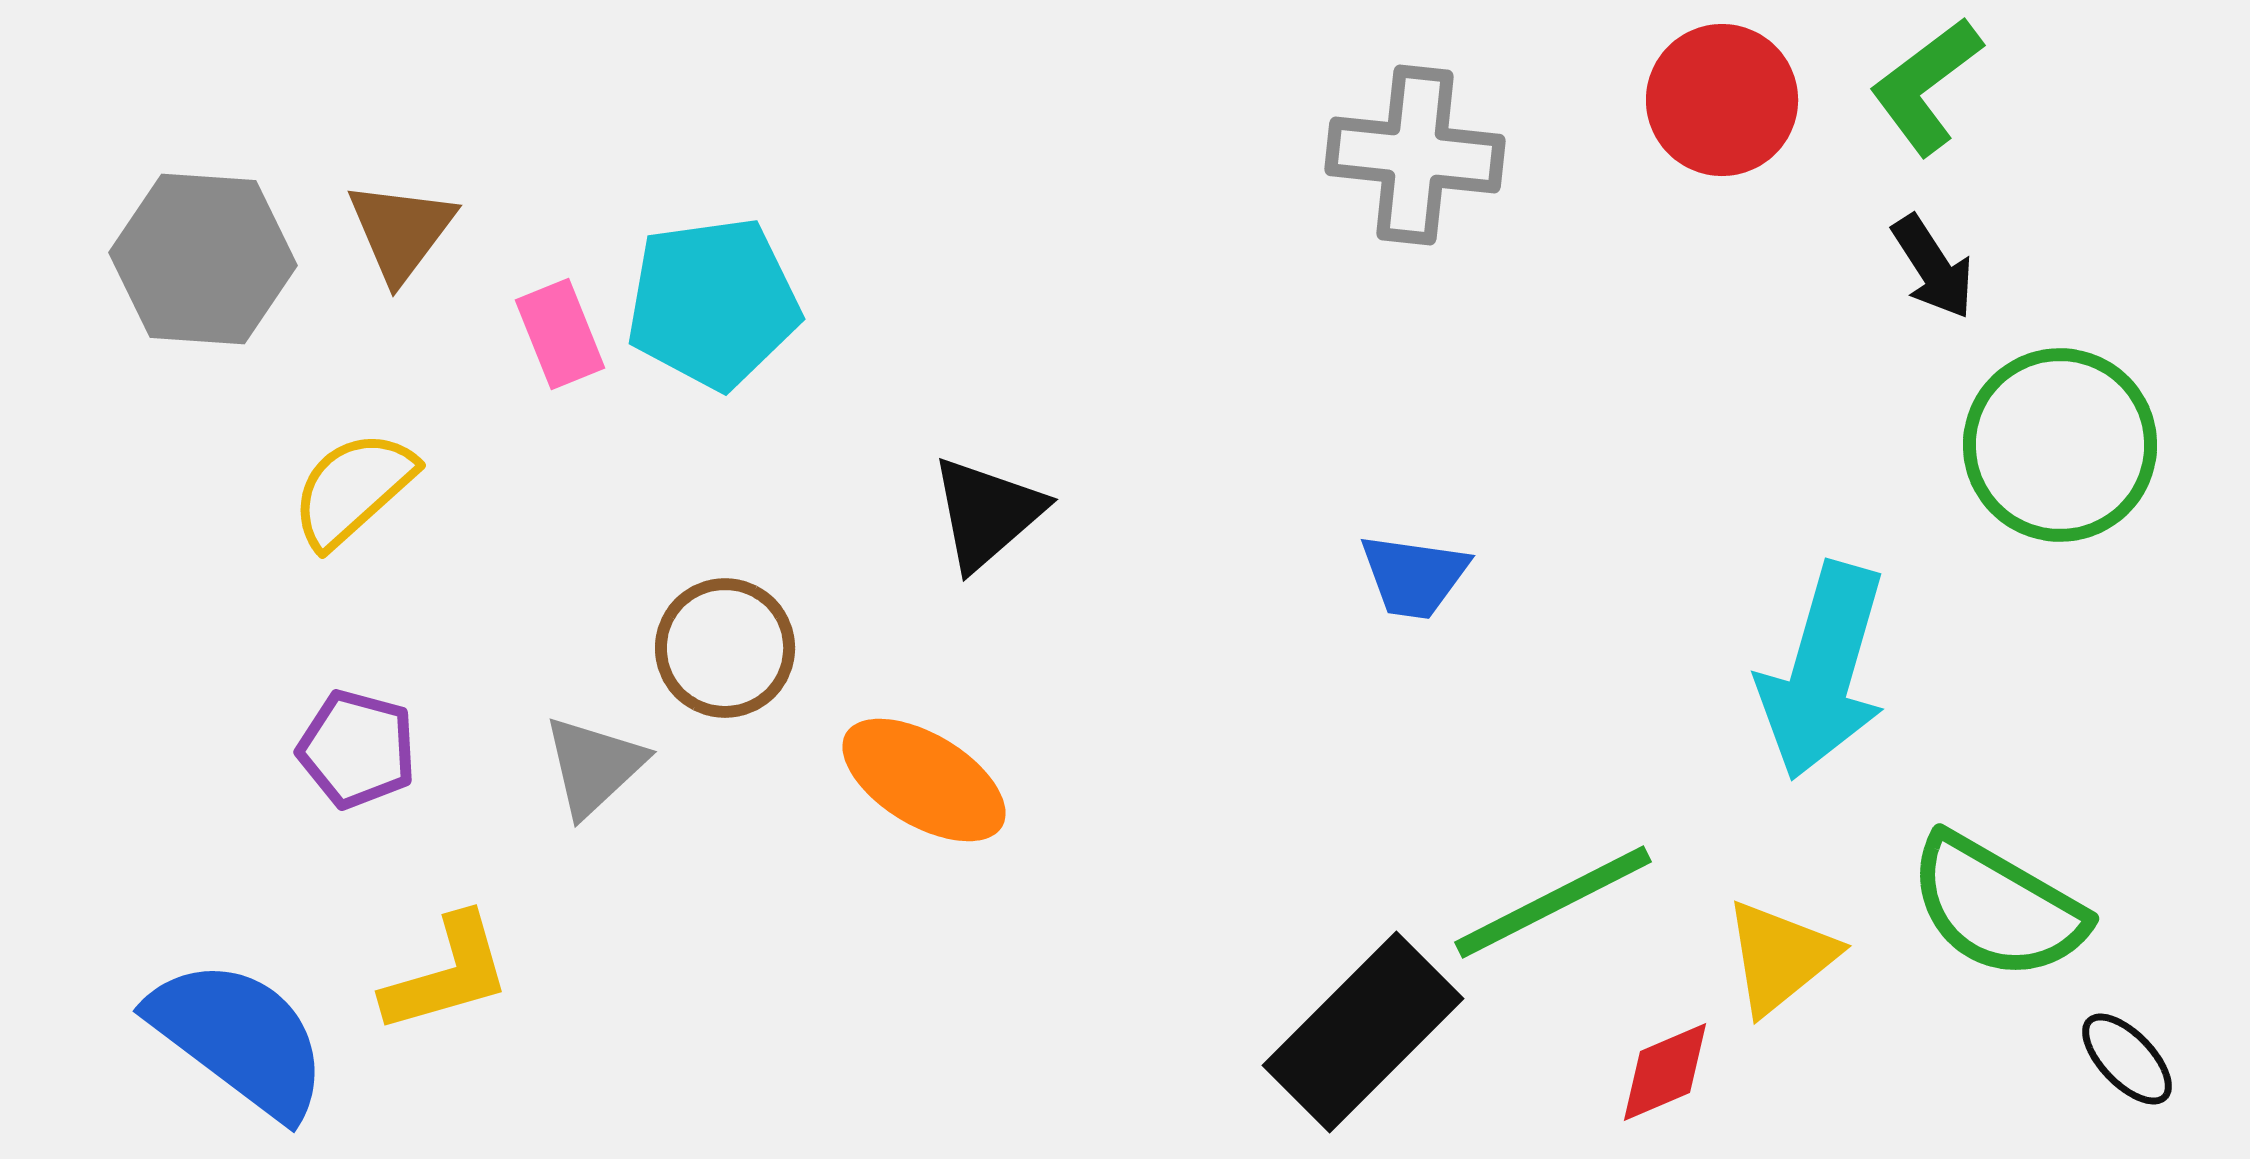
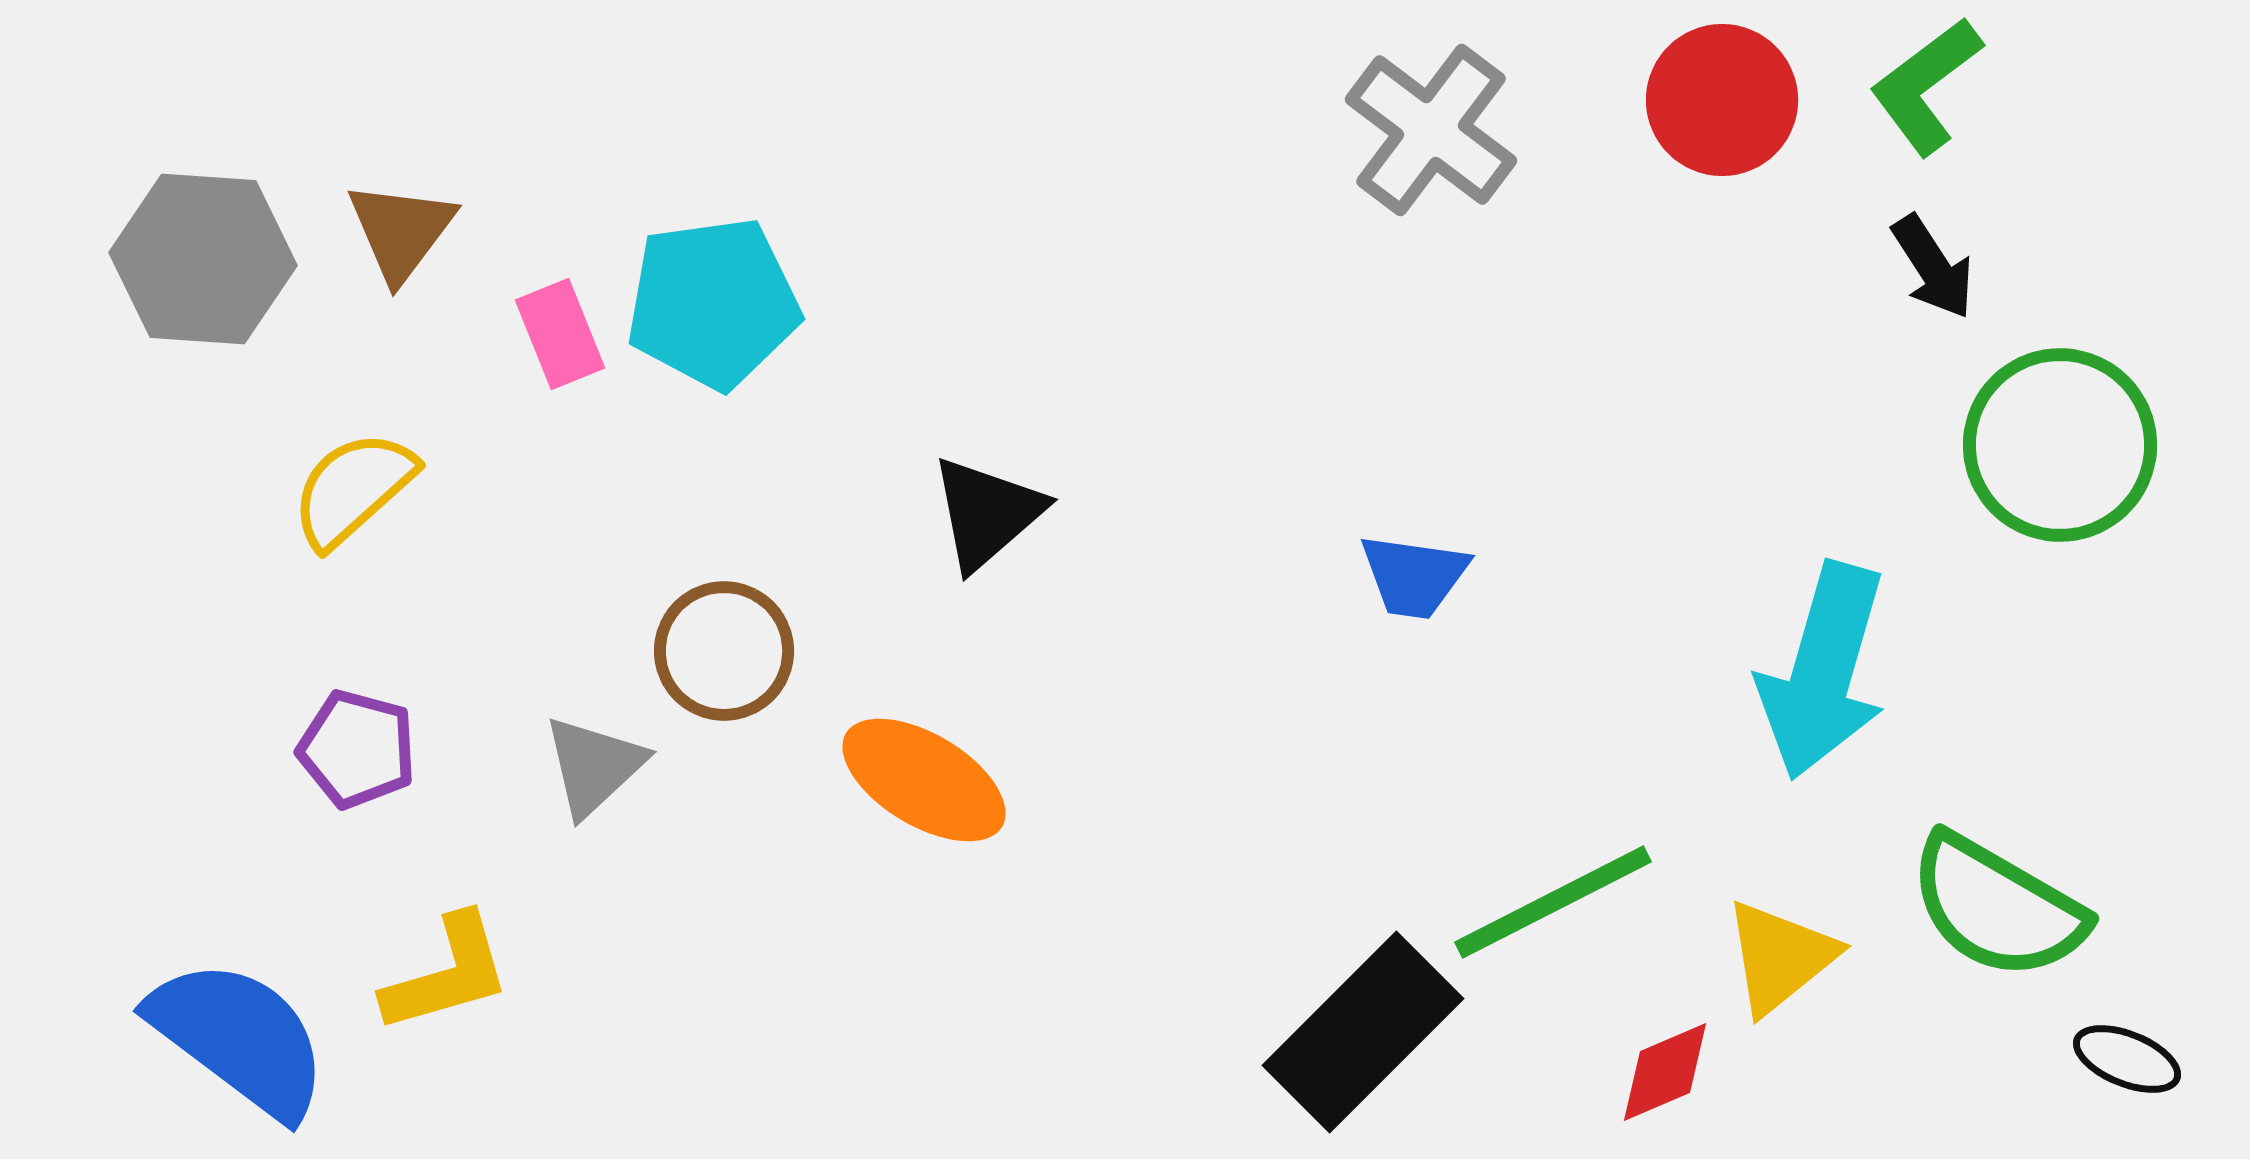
gray cross: moved 16 px right, 25 px up; rotated 31 degrees clockwise
brown circle: moved 1 px left, 3 px down
black ellipse: rotated 24 degrees counterclockwise
